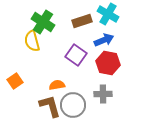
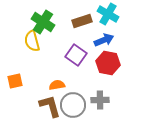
orange square: rotated 21 degrees clockwise
gray cross: moved 3 px left, 6 px down
